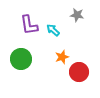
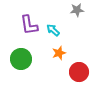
gray star: moved 5 px up; rotated 16 degrees counterclockwise
orange star: moved 3 px left, 4 px up
